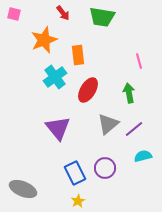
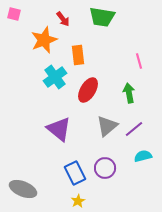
red arrow: moved 6 px down
gray triangle: moved 1 px left, 2 px down
purple triangle: moved 1 px right, 1 px down; rotated 12 degrees counterclockwise
